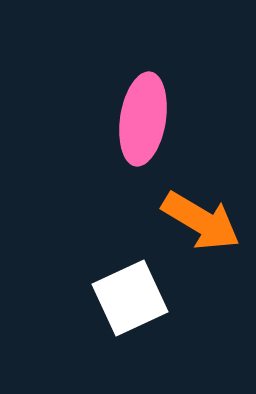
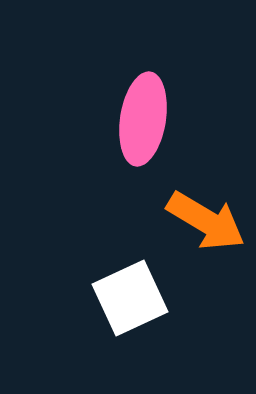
orange arrow: moved 5 px right
